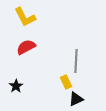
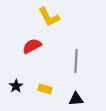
yellow L-shape: moved 24 px right
red semicircle: moved 6 px right, 1 px up
yellow rectangle: moved 21 px left, 7 px down; rotated 48 degrees counterclockwise
black triangle: rotated 21 degrees clockwise
